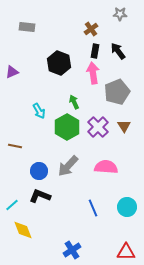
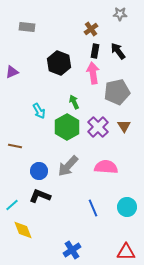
gray pentagon: rotated 10 degrees clockwise
